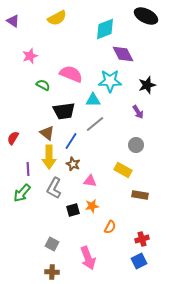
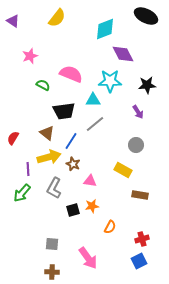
yellow semicircle: rotated 24 degrees counterclockwise
black star: rotated 12 degrees clockwise
yellow arrow: rotated 105 degrees counterclockwise
gray square: rotated 24 degrees counterclockwise
pink arrow: rotated 15 degrees counterclockwise
